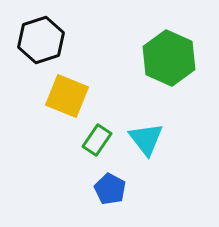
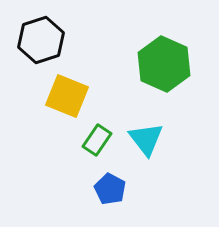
green hexagon: moved 5 px left, 6 px down
